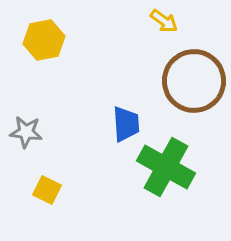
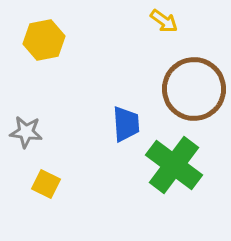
brown circle: moved 8 px down
green cross: moved 8 px right, 2 px up; rotated 8 degrees clockwise
yellow square: moved 1 px left, 6 px up
